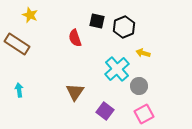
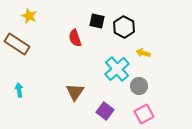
yellow star: moved 1 px left, 1 px down
black hexagon: rotated 10 degrees counterclockwise
